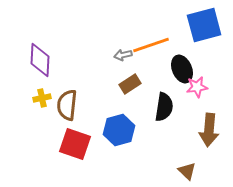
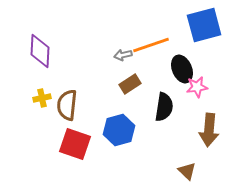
purple diamond: moved 9 px up
